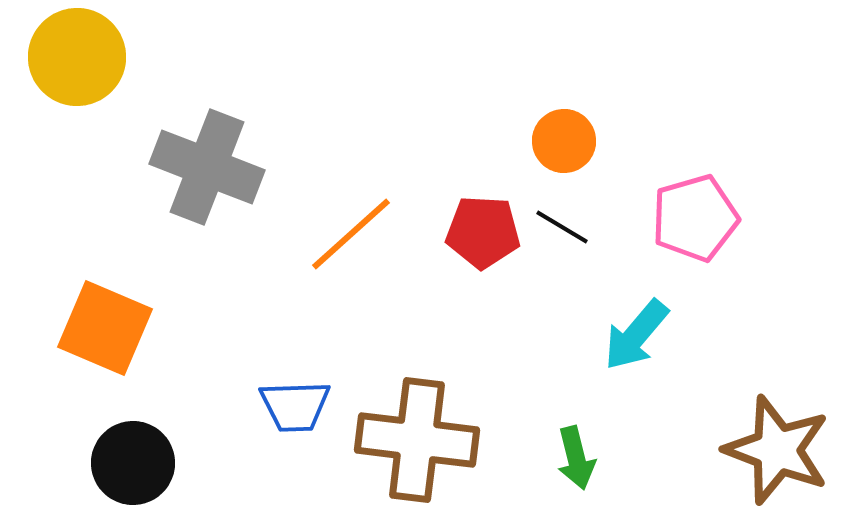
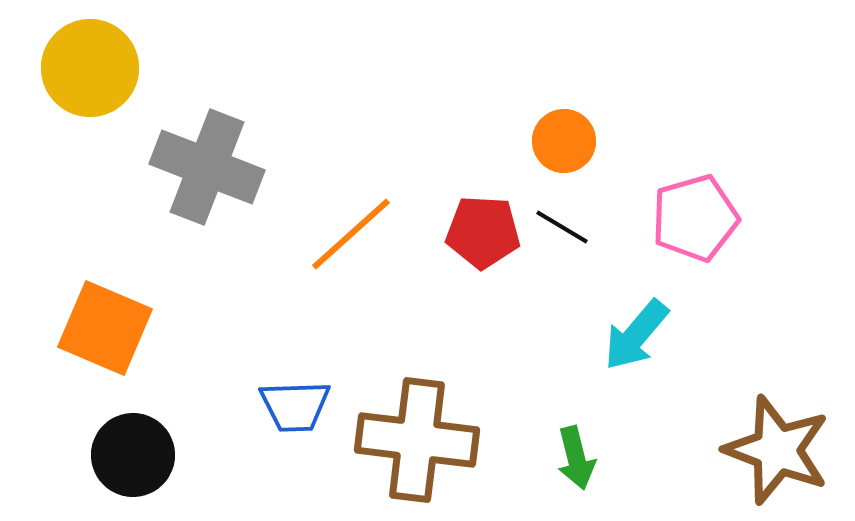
yellow circle: moved 13 px right, 11 px down
black circle: moved 8 px up
